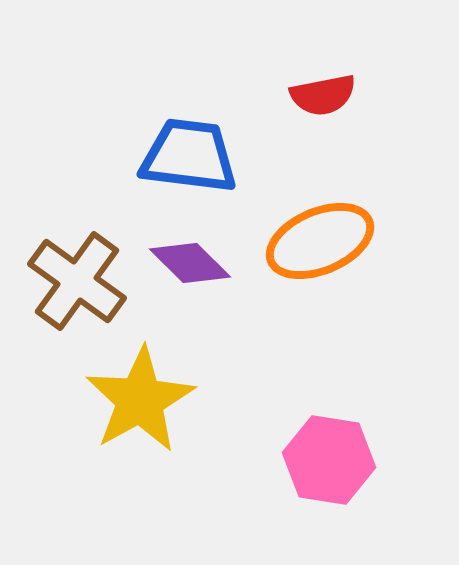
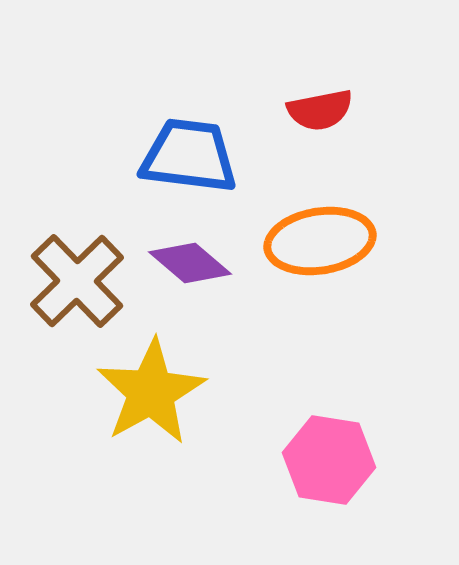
red semicircle: moved 3 px left, 15 px down
orange ellipse: rotated 14 degrees clockwise
purple diamond: rotated 4 degrees counterclockwise
brown cross: rotated 10 degrees clockwise
yellow star: moved 11 px right, 8 px up
